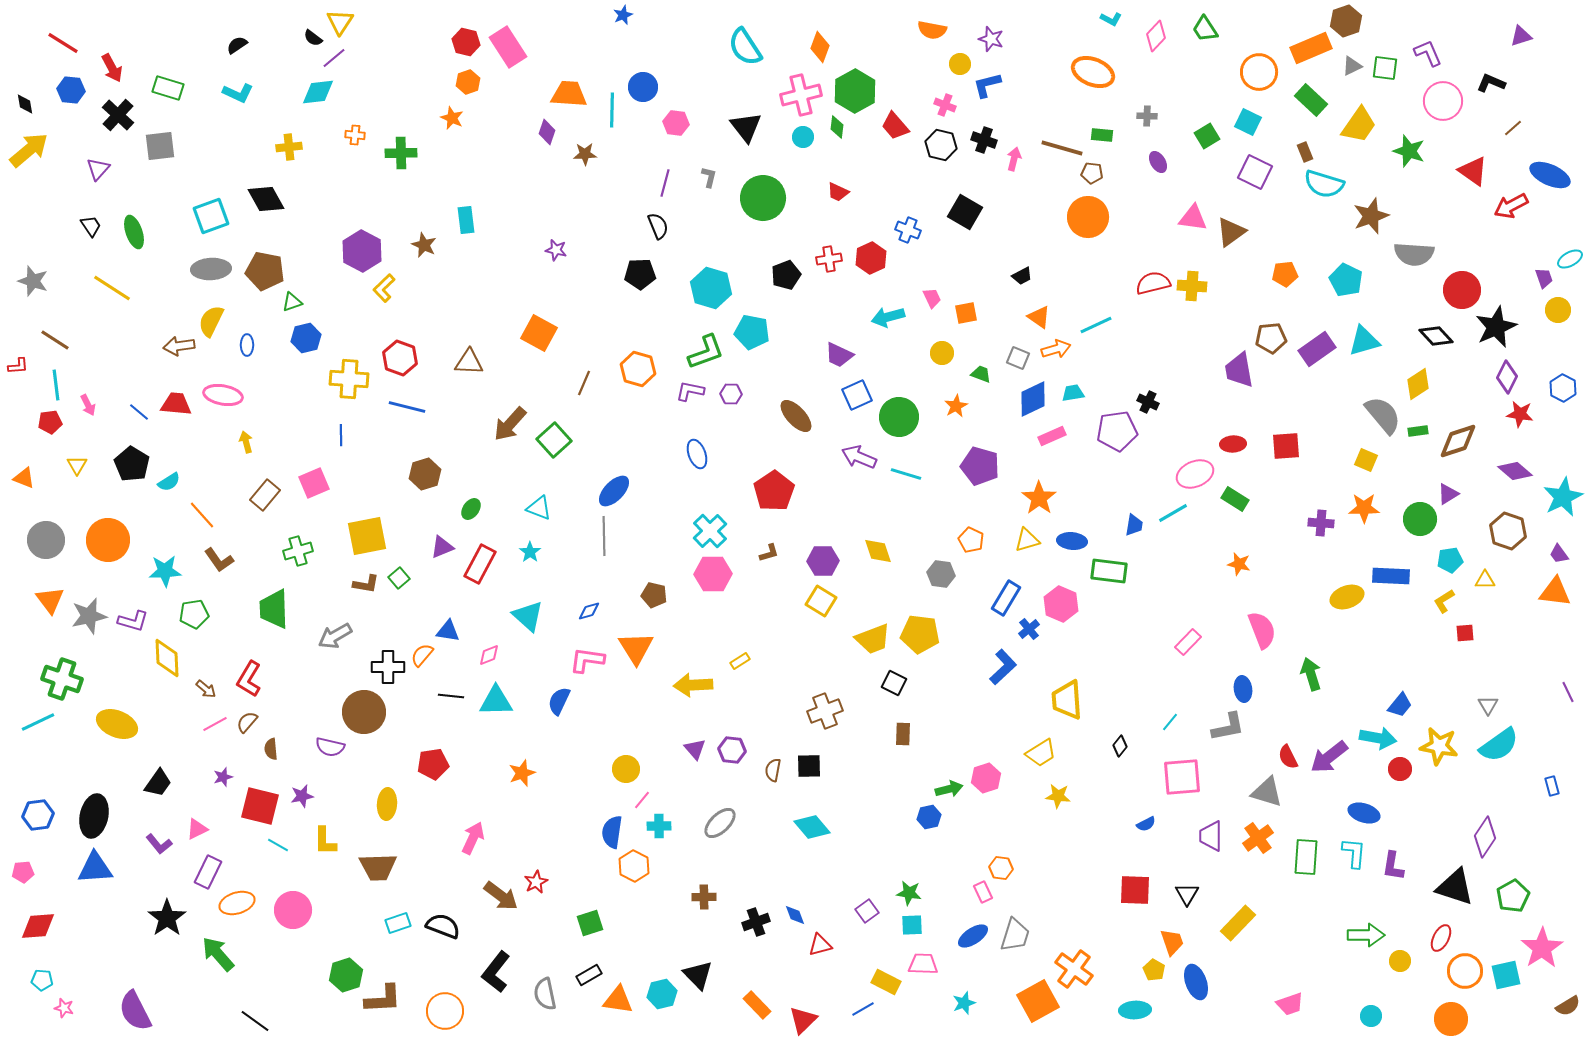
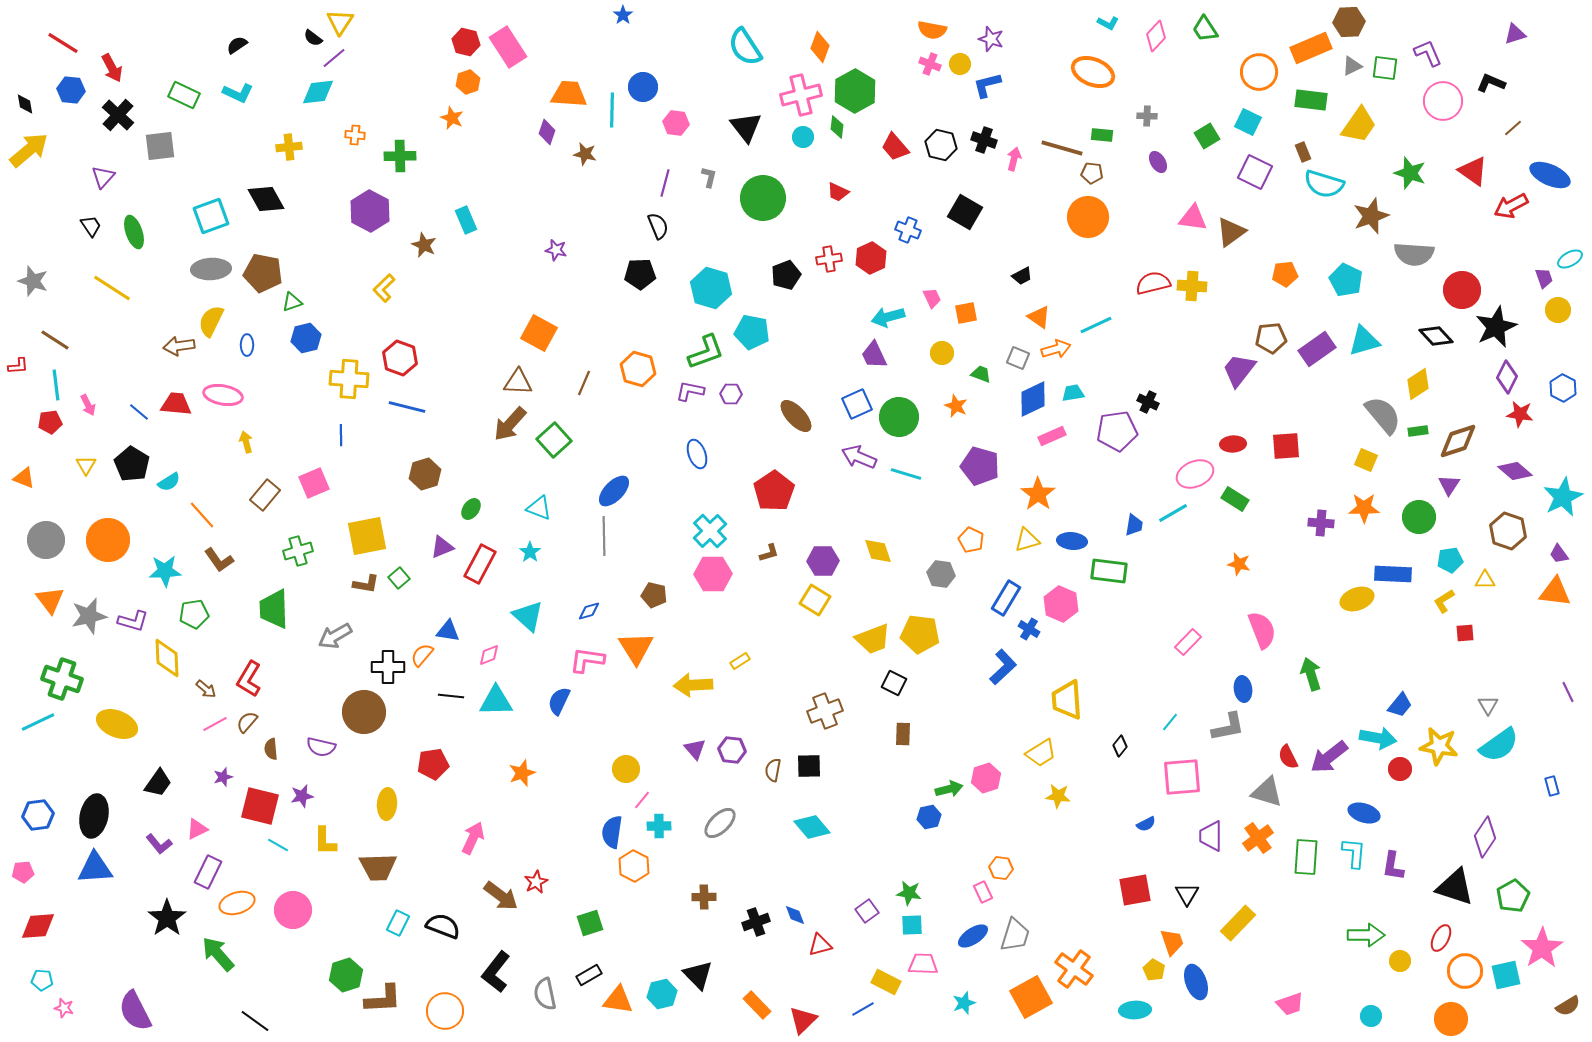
blue star at (623, 15): rotated 12 degrees counterclockwise
cyan L-shape at (1111, 19): moved 3 px left, 4 px down
brown hexagon at (1346, 21): moved 3 px right, 1 px down; rotated 16 degrees clockwise
purple triangle at (1521, 36): moved 6 px left, 2 px up
green rectangle at (168, 88): moved 16 px right, 7 px down; rotated 8 degrees clockwise
green rectangle at (1311, 100): rotated 36 degrees counterclockwise
pink cross at (945, 105): moved 15 px left, 41 px up
red trapezoid at (895, 126): moved 21 px down
green star at (1409, 151): moved 1 px right, 22 px down
brown rectangle at (1305, 152): moved 2 px left
green cross at (401, 153): moved 1 px left, 3 px down
brown star at (585, 154): rotated 15 degrees clockwise
purple triangle at (98, 169): moved 5 px right, 8 px down
cyan rectangle at (466, 220): rotated 16 degrees counterclockwise
purple hexagon at (362, 251): moved 8 px right, 40 px up
brown pentagon at (265, 271): moved 2 px left, 2 px down
purple trapezoid at (839, 355): moved 35 px right; rotated 40 degrees clockwise
brown triangle at (469, 362): moved 49 px right, 20 px down
purple trapezoid at (1239, 370): rotated 48 degrees clockwise
blue square at (857, 395): moved 9 px down
orange star at (956, 406): rotated 20 degrees counterclockwise
yellow triangle at (77, 465): moved 9 px right
purple triangle at (1448, 494): moved 1 px right, 9 px up; rotated 25 degrees counterclockwise
orange star at (1039, 498): moved 1 px left, 4 px up
green circle at (1420, 519): moved 1 px left, 2 px up
blue rectangle at (1391, 576): moved 2 px right, 2 px up
yellow ellipse at (1347, 597): moved 10 px right, 2 px down
yellow square at (821, 601): moved 6 px left, 1 px up
blue cross at (1029, 629): rotated 20 degrees counterclockwise
purple semicircle at (330, 747): moved 9 px left
red square at (1135, 890): rotated 12 degrees counterclockwise
cyan rectangle at (398, 923): rotated 45 degrees counterclockwise
orange square at (1038, 1001): moved 7 px left, 4 px up
